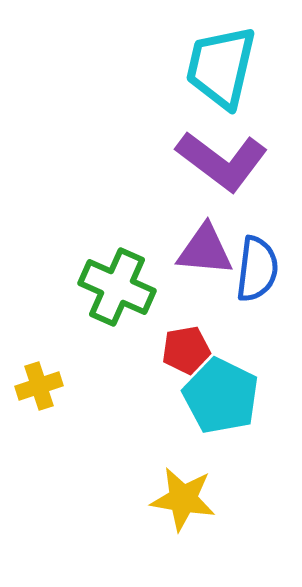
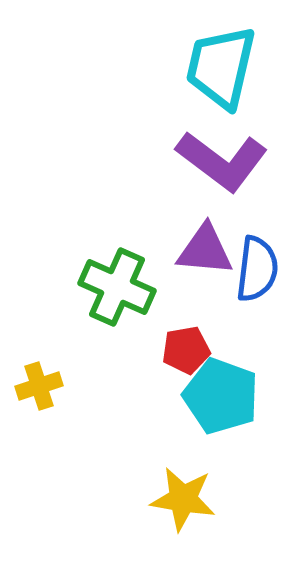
cyan pentagon: rotated 6 degrees counterclockwise
